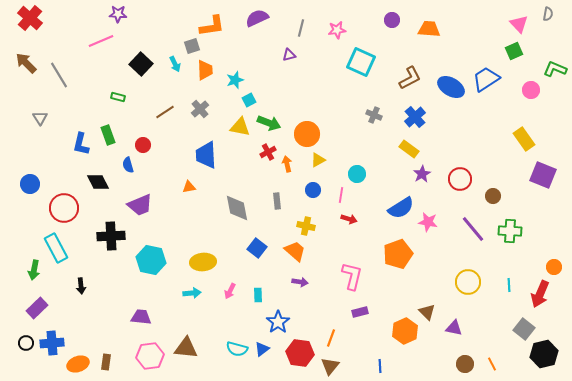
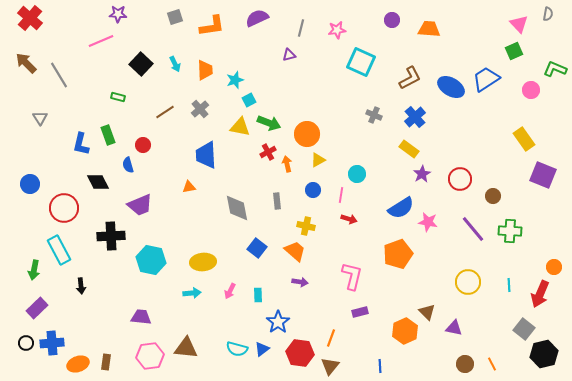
gray square at (192, 46): moved 17 px left, 29 px up
cyan rectangle at (56, 248): moved 3 px right, 2 px down
